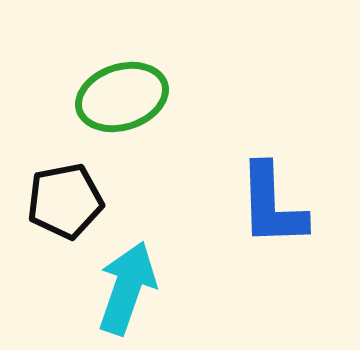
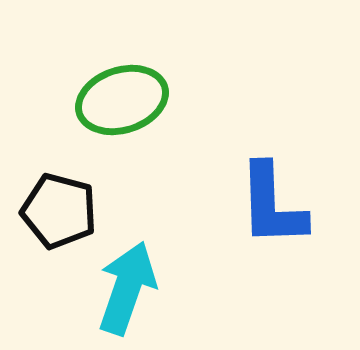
green ellipse: moved 3 px down
black pentagon: moved 6 px left, 10 px down; rotated 26 degrees clockwise
